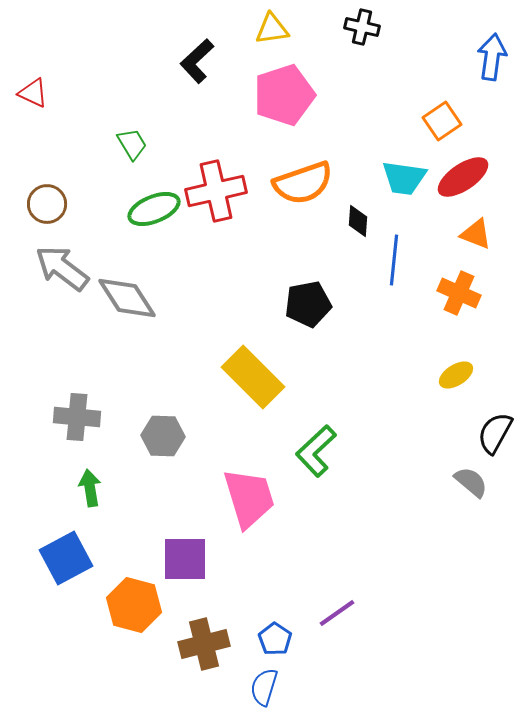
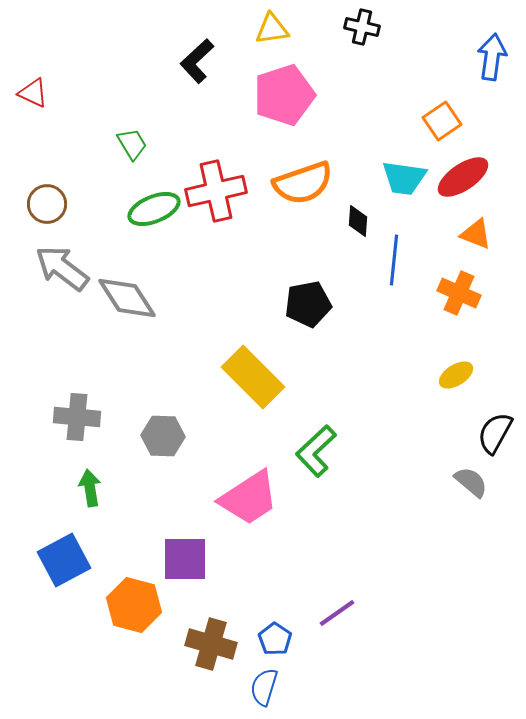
pink trapezoid: rotated 74 degrees clockwise
blue square: moved 2 px left, 2 px down
brown cross: moved 7 px right; rotated 30 degrees clockwise
